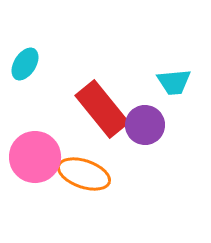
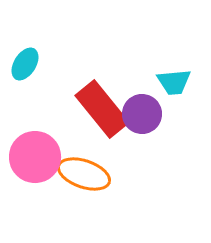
purple circle: moved 3 px left, 11 px up
